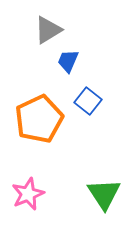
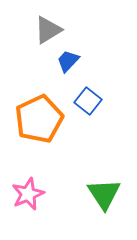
blue trapezoid: rotated 20 degrees clockwise
